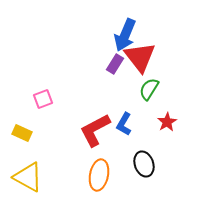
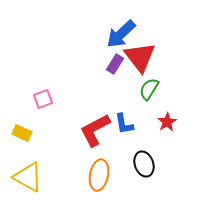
blue arrow: moved 4 px left, 1 px up; rotated 24 degrees clockwise
blue L-shape: rotated 40 degrees counterclockwise
